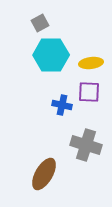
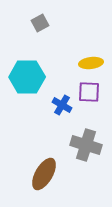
cyan hexagon: moved 24 px left, 22 px down
blue cross: rotated 18 degrees clockwise
